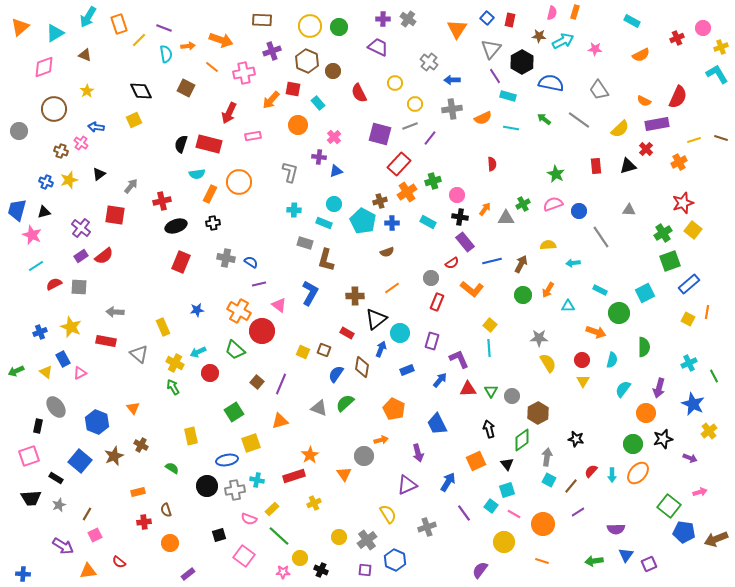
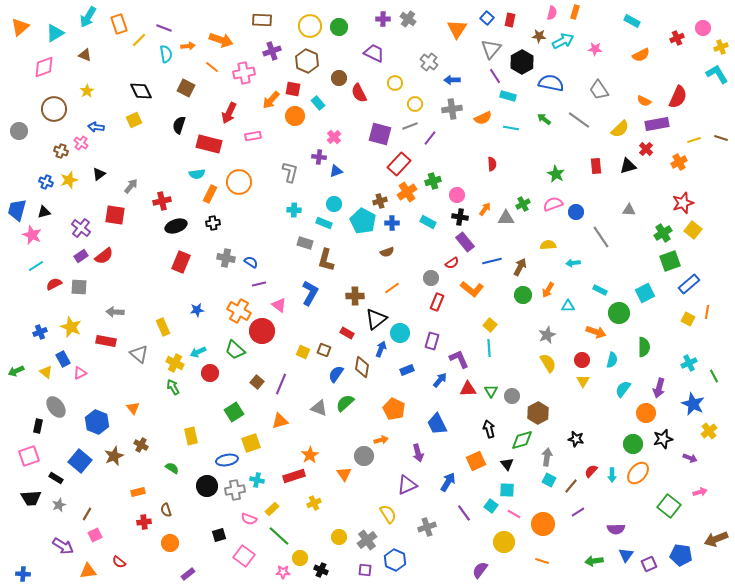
purple trapezoid at (378, 47): moved 4 px left, 6 px down
brown circle at (333, 71): moved 6 px right, 7 px down
orange circle at (298, 125): moved 3 px left, 9 px up
black semicircle at (181, 144): moved 2 px left, 19 px up
blue circle at (579, 211): moved 3 px left, 1 px down
brown arrow at (521, 264): moved 1 px left, 3 px down
gray star at (539, 338): moved 8 px right, 3 px up; rotated 24 degrees counterclockwise
green diamond at (522, 440): rotated 20 degrees clockwise
cyan square at (507, 490): rotated 21 degrees clockwise
blue pentagon at (684, 532): moved 3 px left, 23 px down
